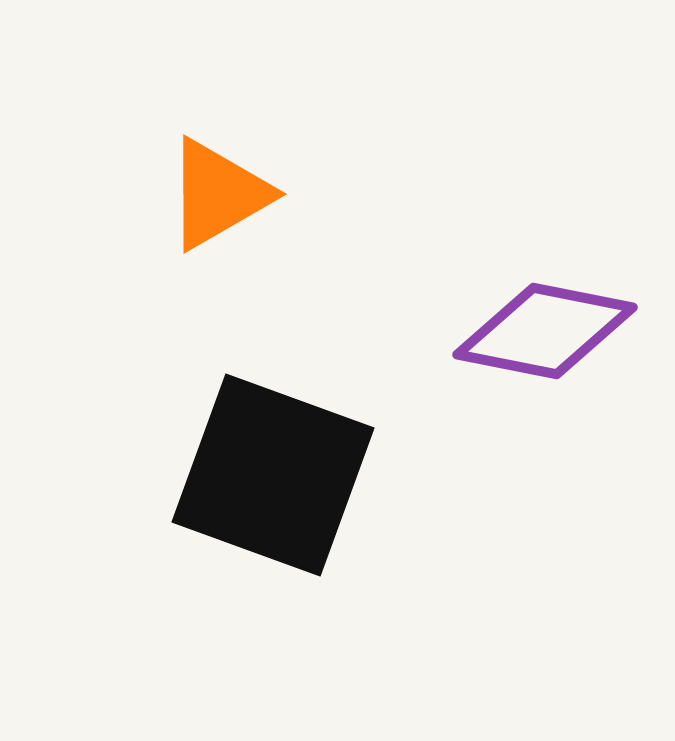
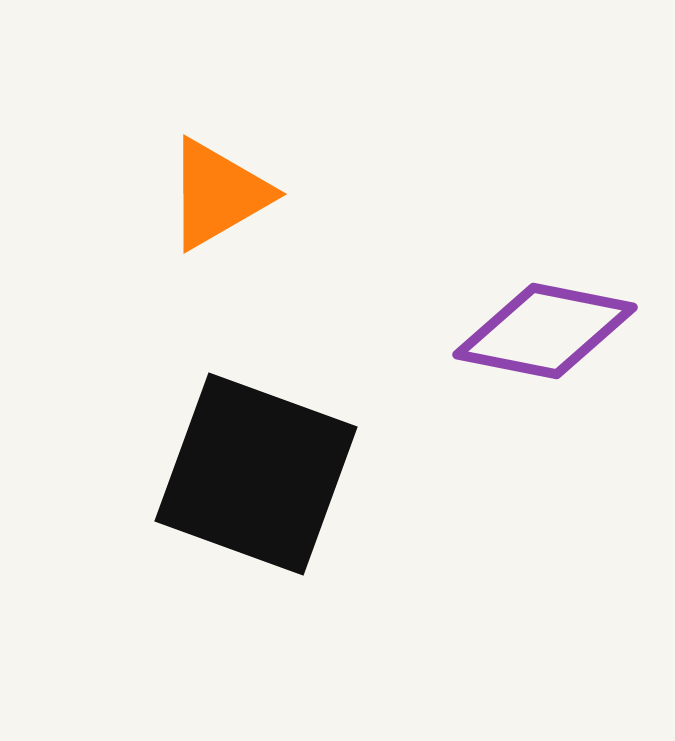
black square: moved 17 px left, 1 px up
